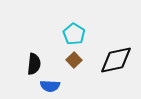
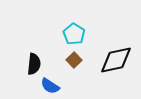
blue semicircle: rotated 30 degrees clockwise
